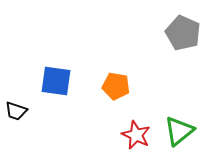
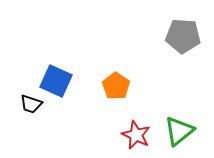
gray pentagon: moved 3 px down; rotated 20 degrees counterclockwise
blue square: rotated 16 degrees clockwise
orange pentagon: rotated 24 degrees clockwise
black trapezoid: moved 15 px right, 7 px up
